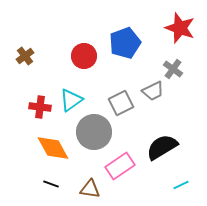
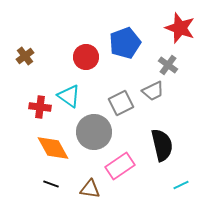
red circle: moved 2 px right, 1 px down
gray cross: moved 5 px left, 4 px up
cyan triangle: moved 2 px left, 4 px up; rotated 50 degrees counterclockwise
black semicircle: moved 2 px up; rotated 108 degrees clockwise
